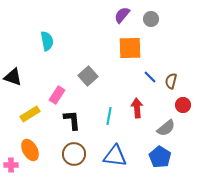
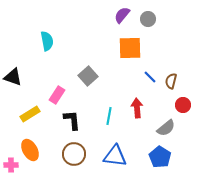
gray circle: moved 3 px left
